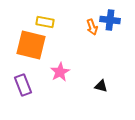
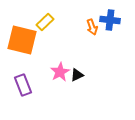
yellow rectangle: rotated 54 degrees counterclockwise
orange square: moved 9 px left, 5 px up
black triangle: moved 24 px left, 11 px up; rotated 40 degrees counterclockwise
